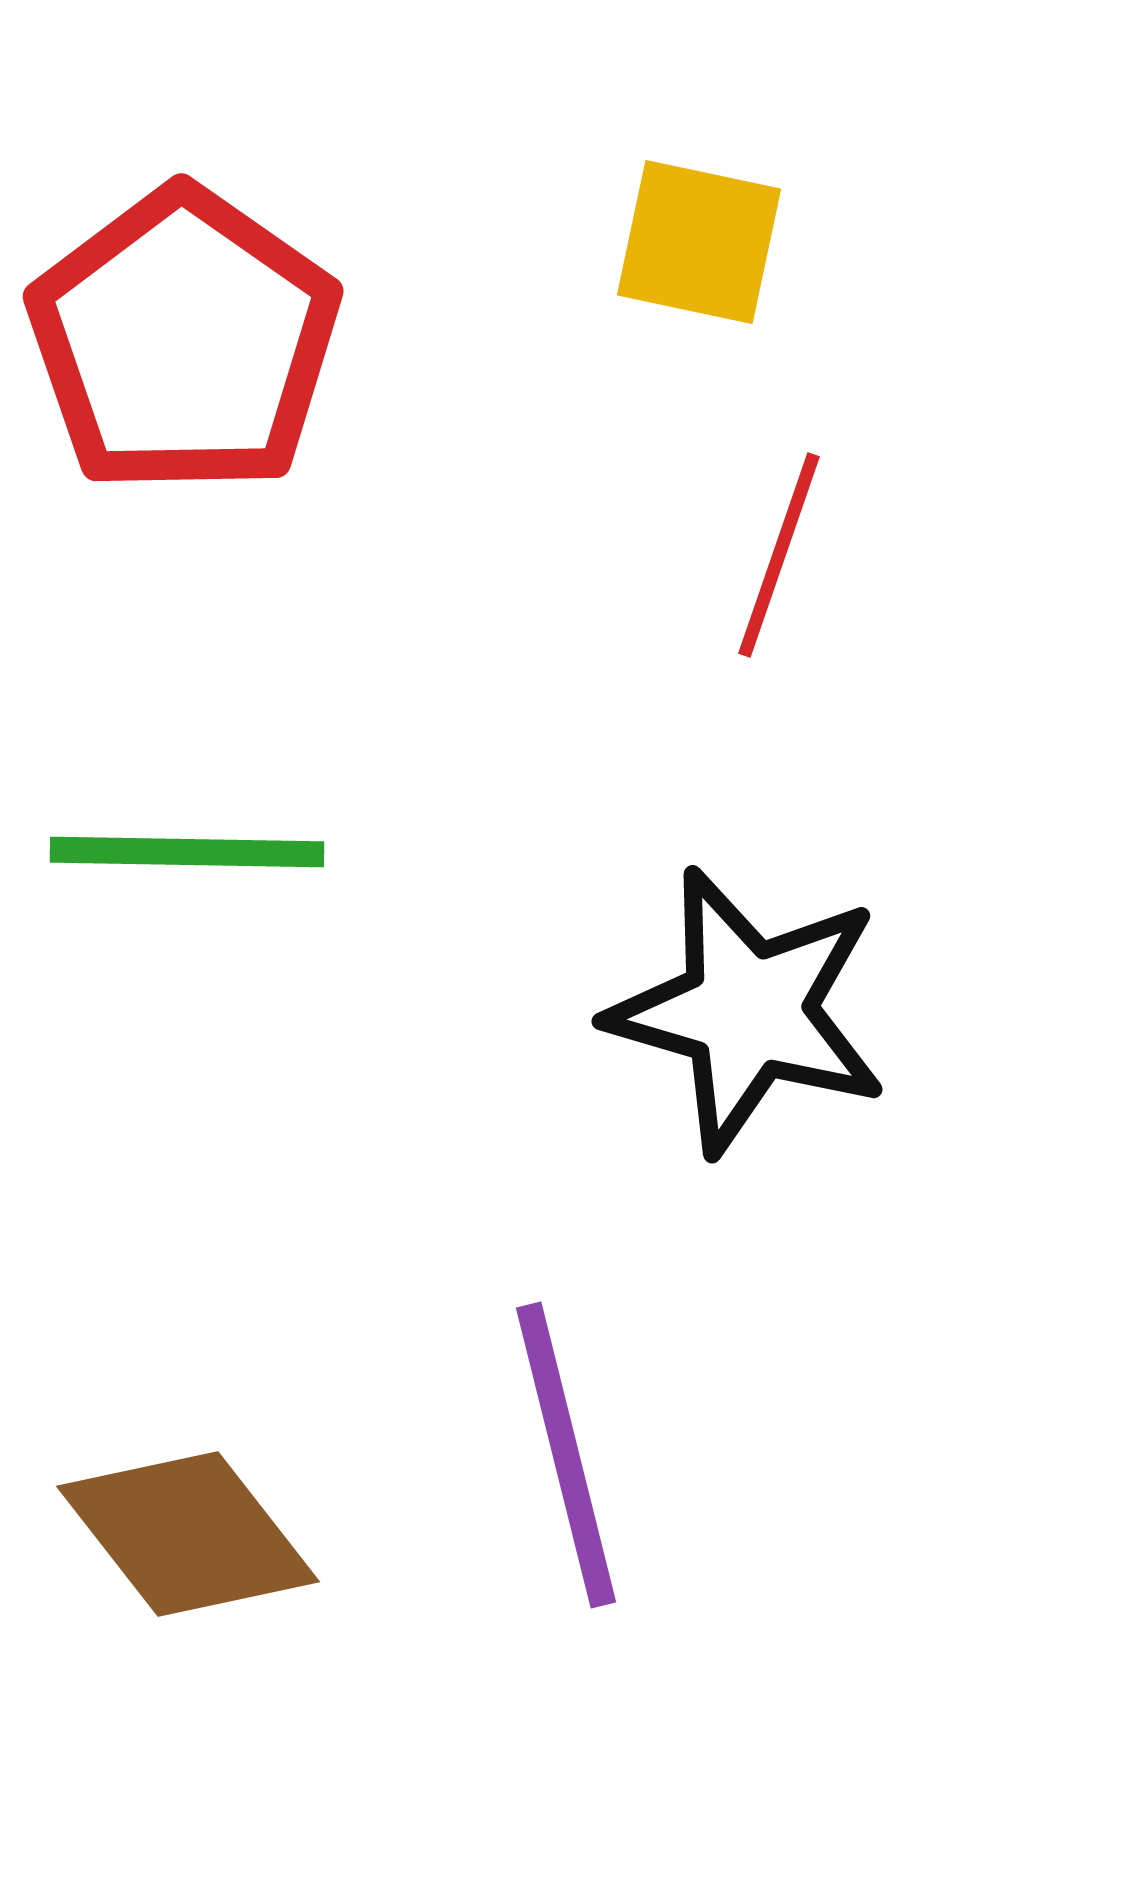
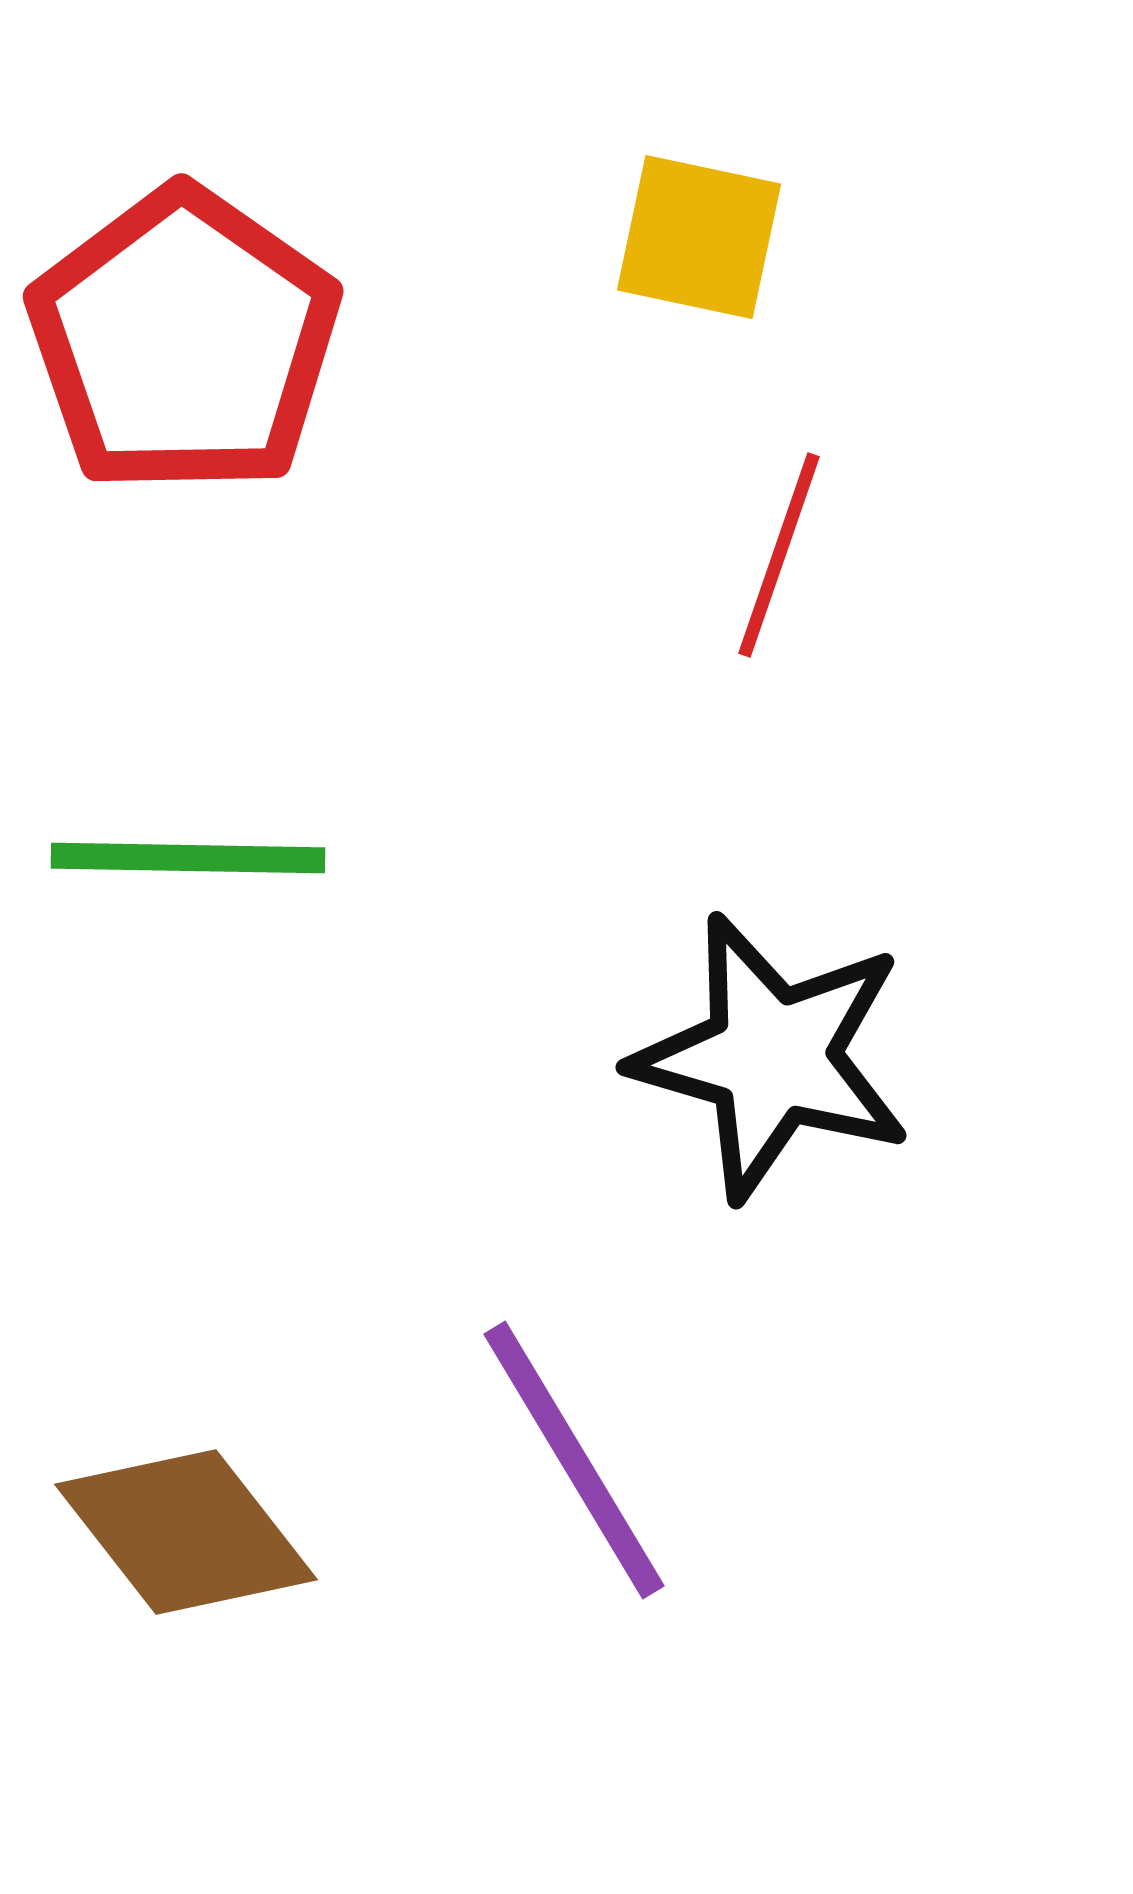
yellow square: moved 5 px up
green line: moved 1 px right, 6 px down
black star: moved 24 px right, 46 px down
purple line: moved 8 px right, 5 px down; rotated 17 degrees counterclockwise
brown diamond: moved 2 px left, 2 px up
